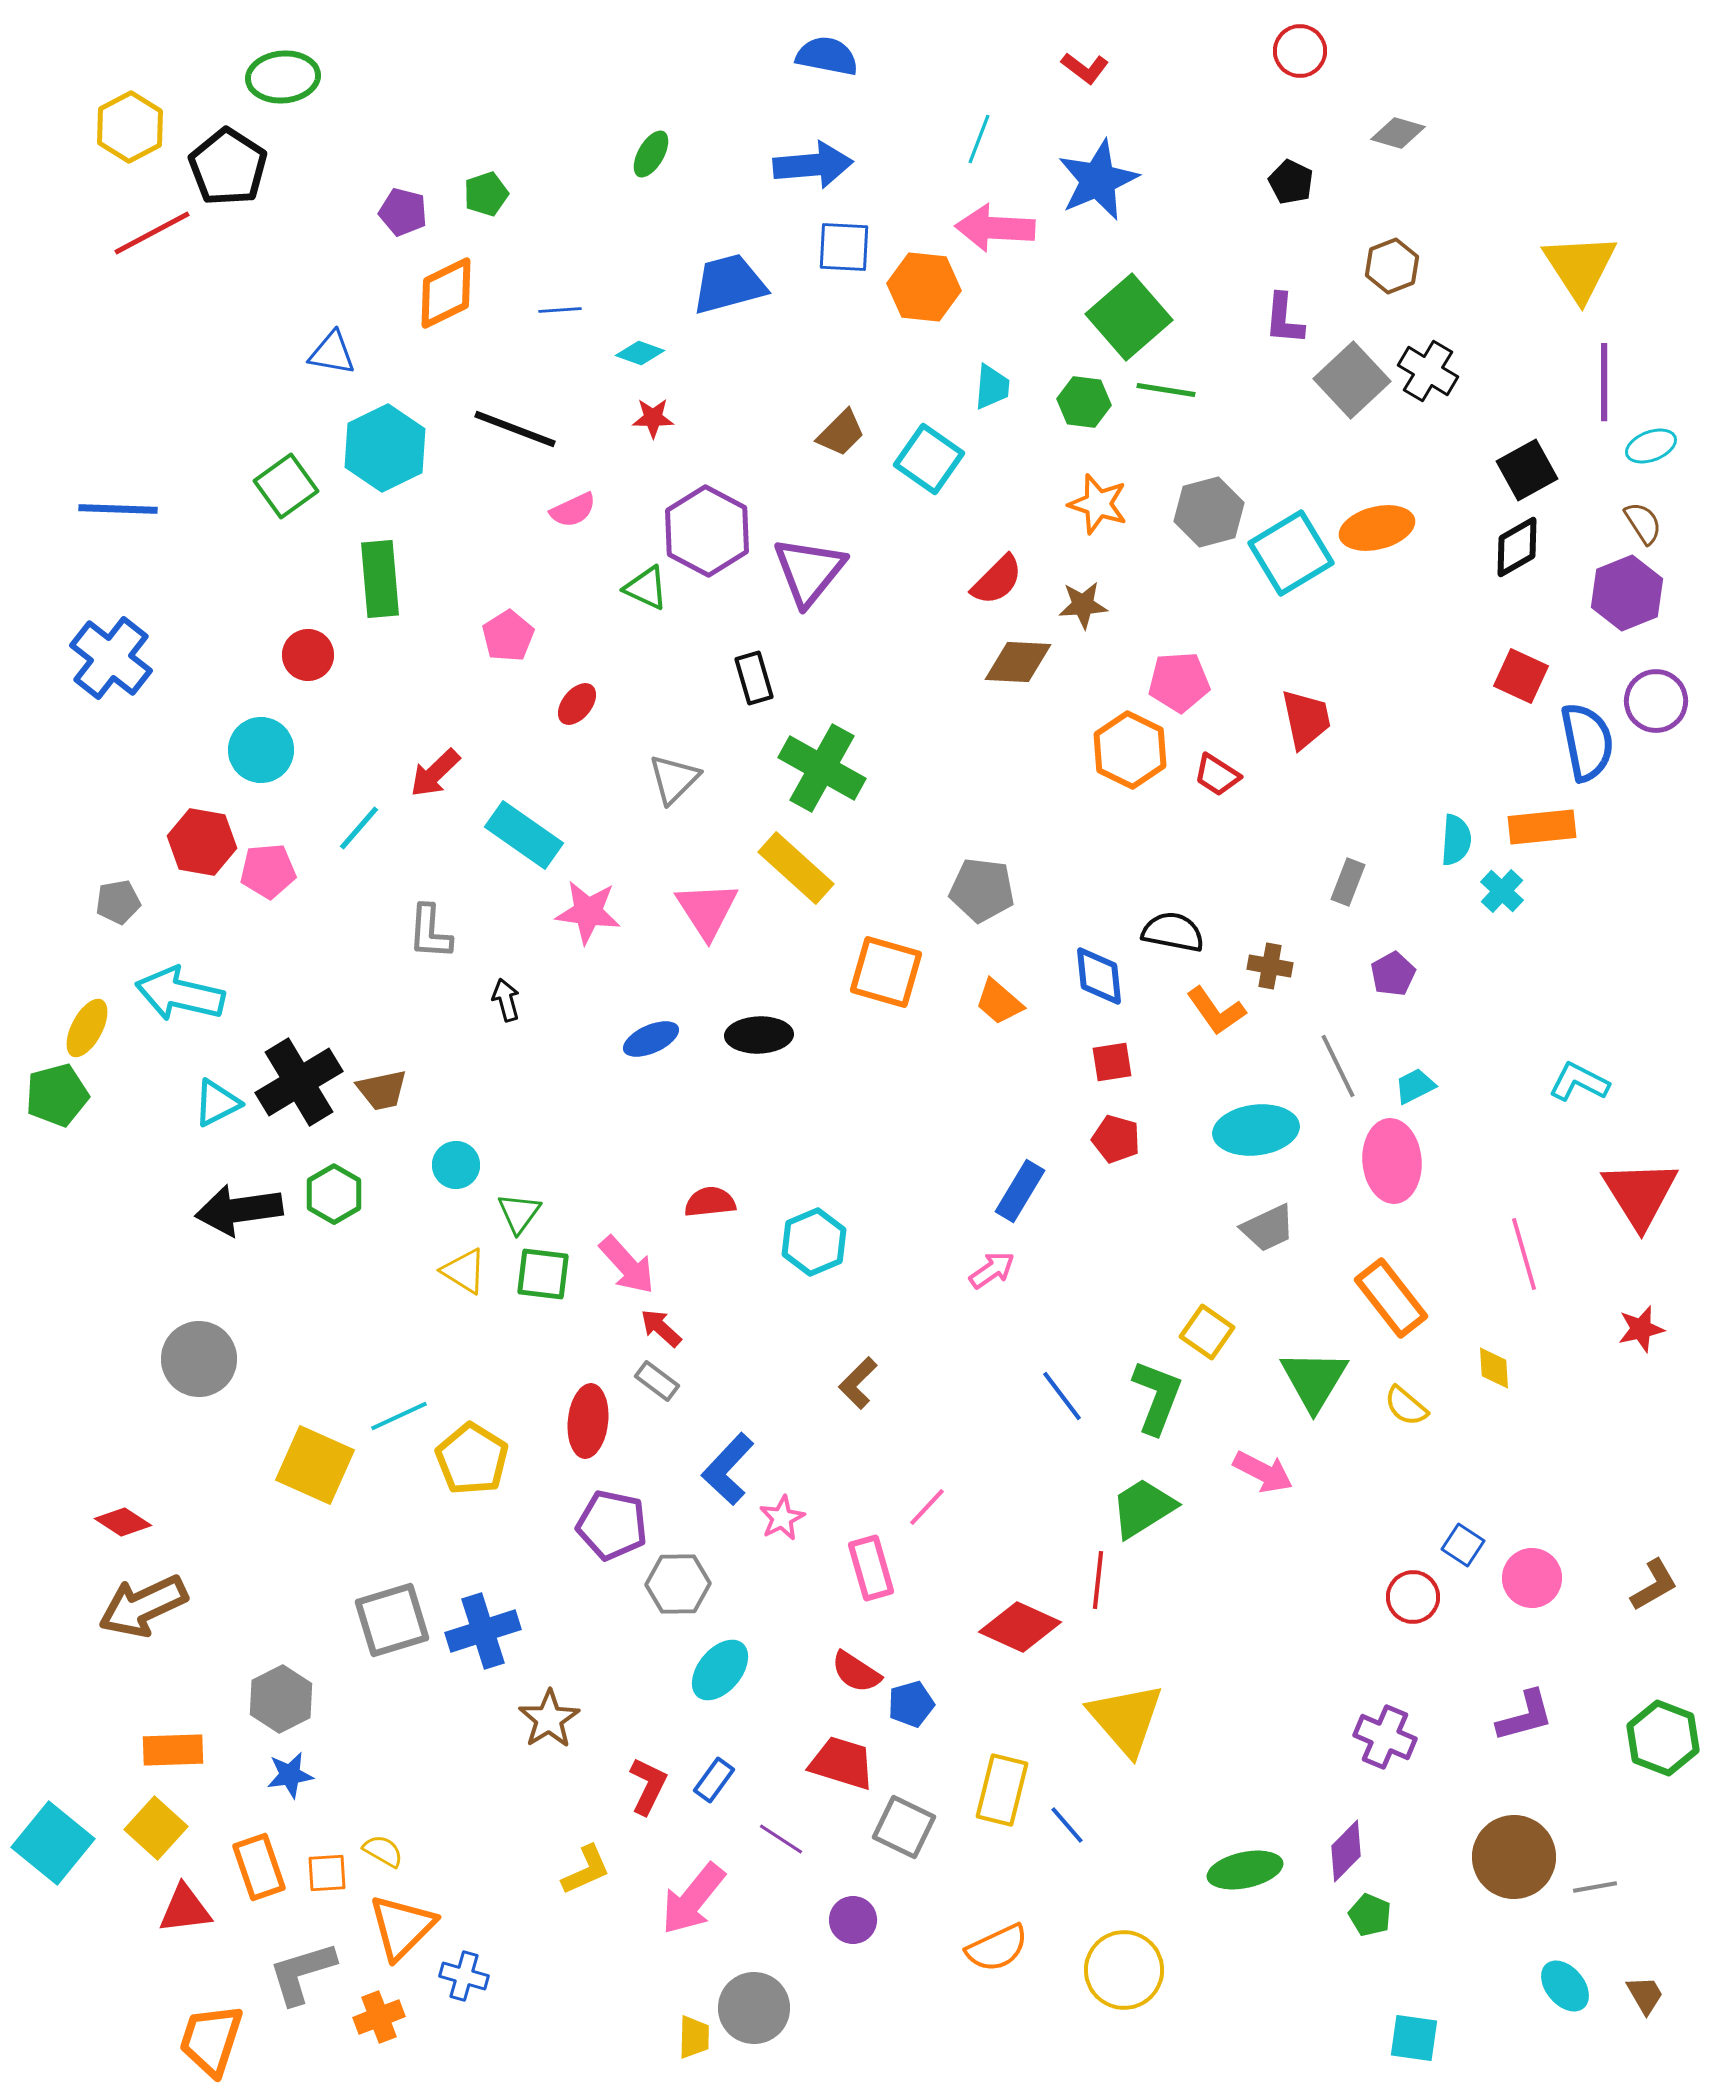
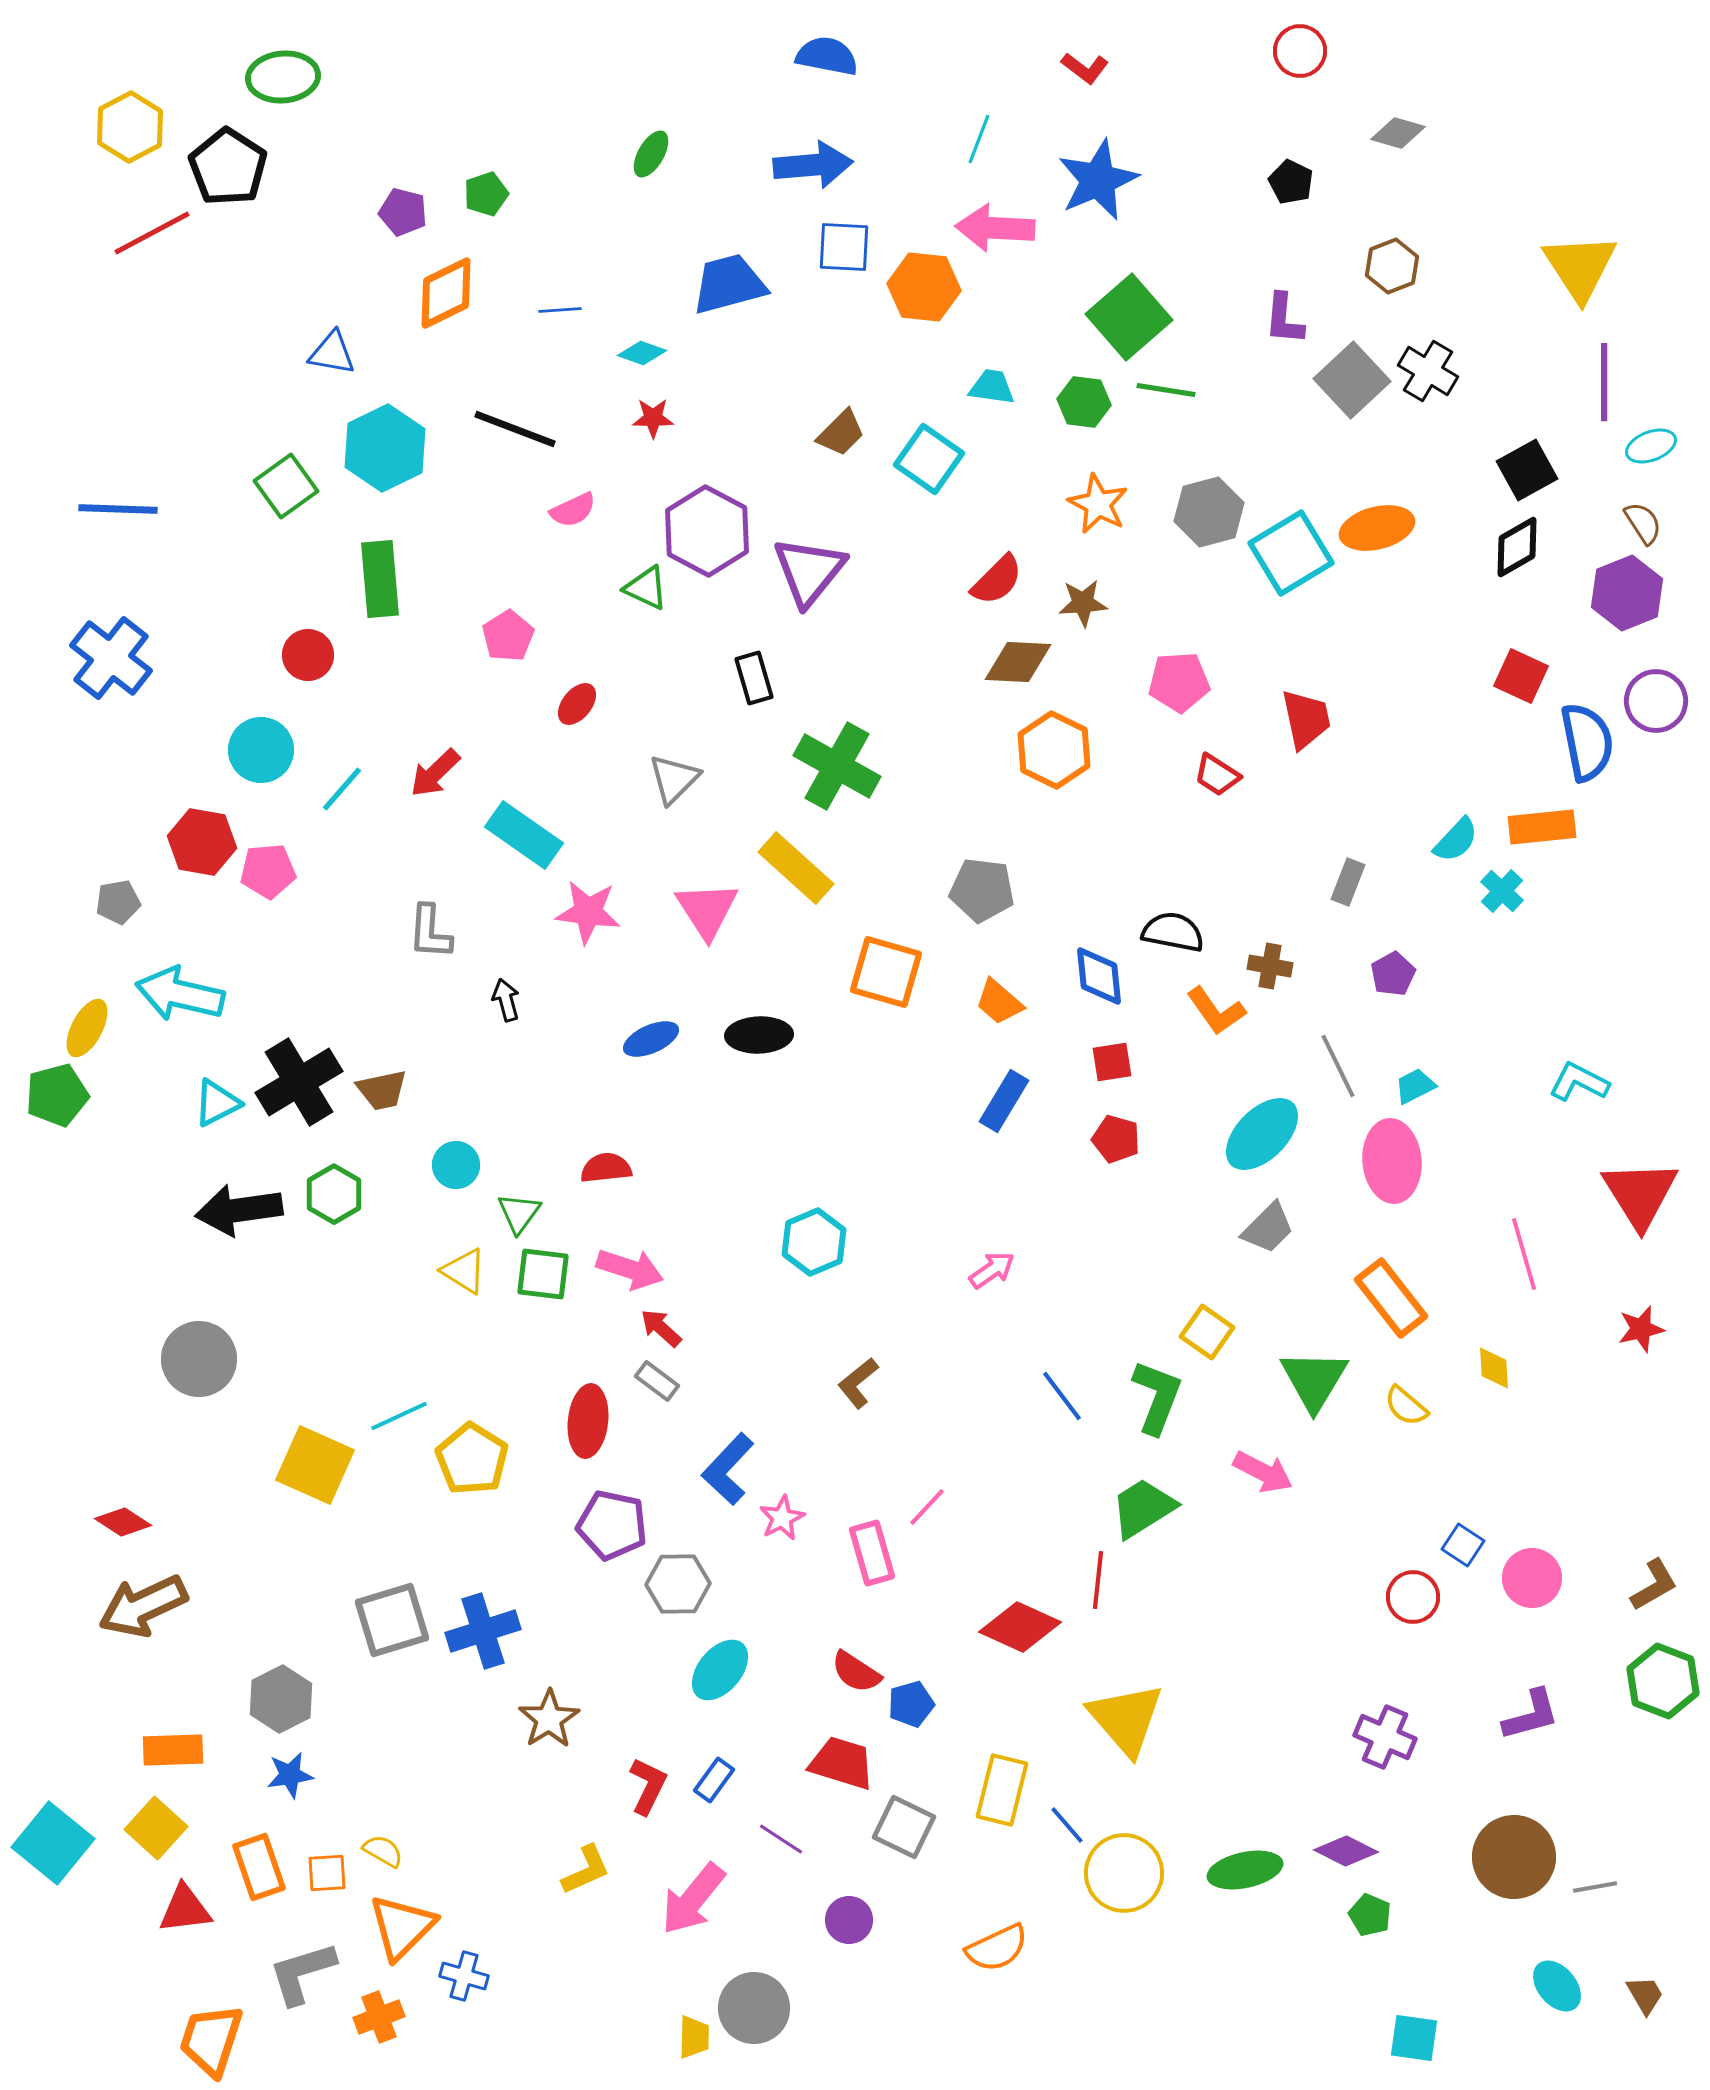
cyan diamond at (640, 353): moved 2 px right
cyan trapezoid at (992, 387): rotated 87 degrees counterclockwise
orange star at (1098, 504): rotated 10 degrees clockwise
brown star at (1083, 605): moved 2 px up
orange hexagon at (1130, 750): moved 76 px left
green cross at (822, 768): moved 15 px right, 2 px up
cyan line at (359, 828): moved 17 px left, 39 px up
cyan semicircle at (1456, 840): rotated 39 degrees clockwise
cyan ellipse at (1256, 1130): moved 6 px right, 4 px down; rotated 38 degrees counterclockwise
blue rectangle at (1020, 1191): moved 16 px left, 90 px up
red semicircle at (710, 1202): moved 104 px left, 34 px up
gray trapezoid at (1268, 1228): rotated 20 degrees counterclockwise
pink arrow at (627, 1265): moved 3 px right, 4 px down; rotated 30 degrees counterclockwise
brown L-shape at (858, 1383): rotated 6 degrees clockwise
pink rectangle at (871, 1568): moved 1 px right, 15 px up
purple L-shape at (1525, 1716): moved 6 px right, 1 px up
green hexagon at (1663, 1738): moved 57 px up
purple diamond at (1346, 1851): rotated 72 degrees clockwise
purple circle at (853, 1920): moved 4 px left
yellow circle at (1124, 1970): moved 97 px up
cyan ellipse at (1565, 1986): moved 8 px left
